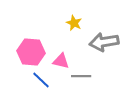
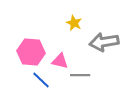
pink triangle: moved 1 px left
gray line: moved 1 px left, 1 px up
